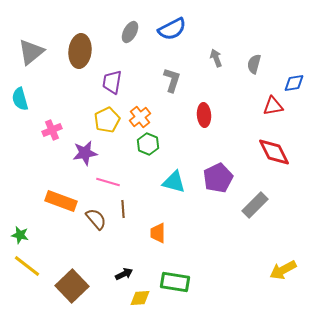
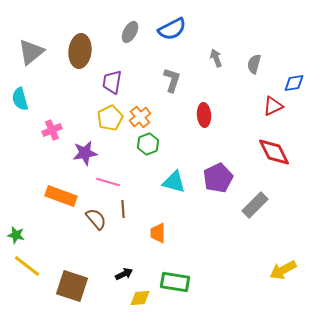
red triangle: rotated 15 degrees counterclockwise
yellow pentagon: moved 3 px right, 2 px up
green hexagon: rotated 15 degrees clockwise
orange rectangle: moved 5 px up
green star: moved 4 px left
brown square: rotated 28 degrees counterclockwise
